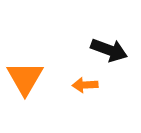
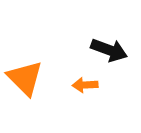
orange triangle: rotated 15 degrees counterclockwise
